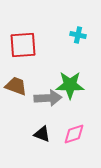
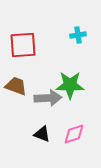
cyan cross: rotated 21 degrees counterclockwise
